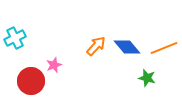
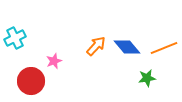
pink star: moved 4 px up
green star: rotated 24 degrees counterclockwise
